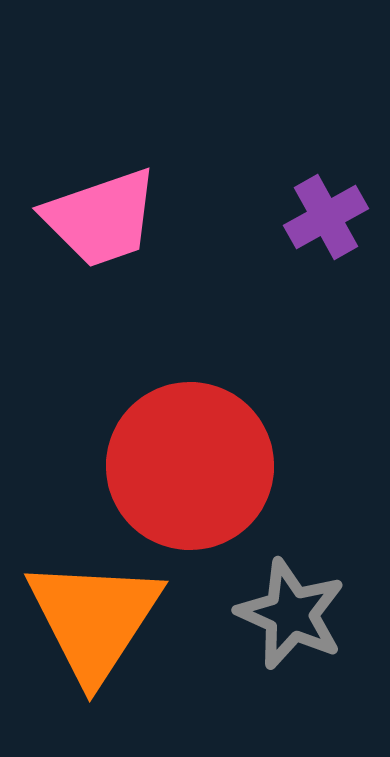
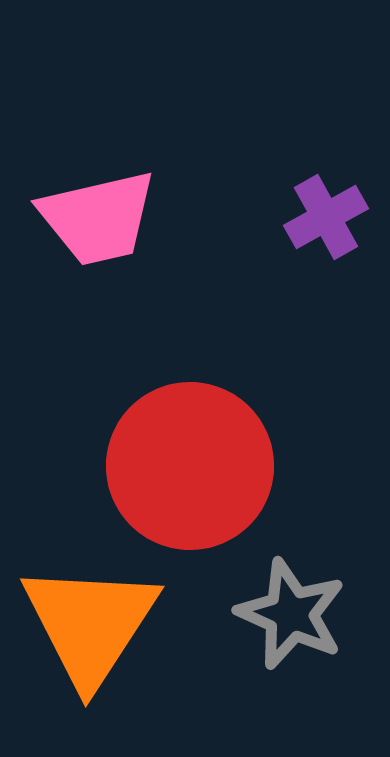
pink trapezoid: moved 3 px left; rotated 6 degrees clockwise
orange triangle: moved 4 px left, 5 px down
